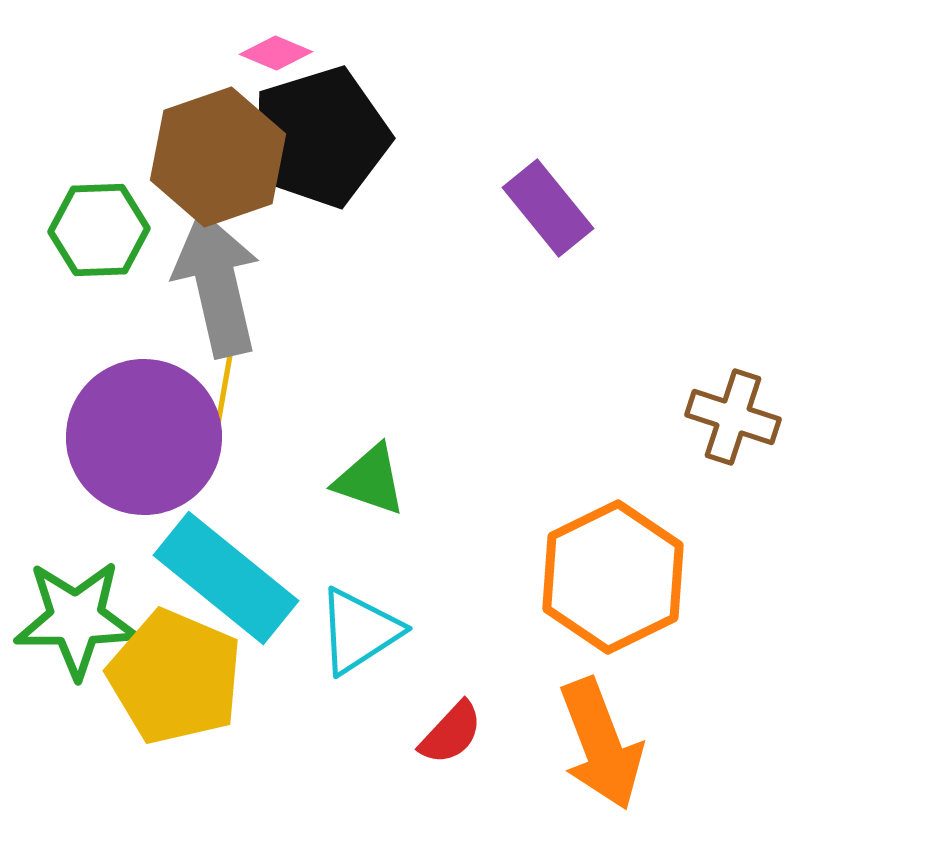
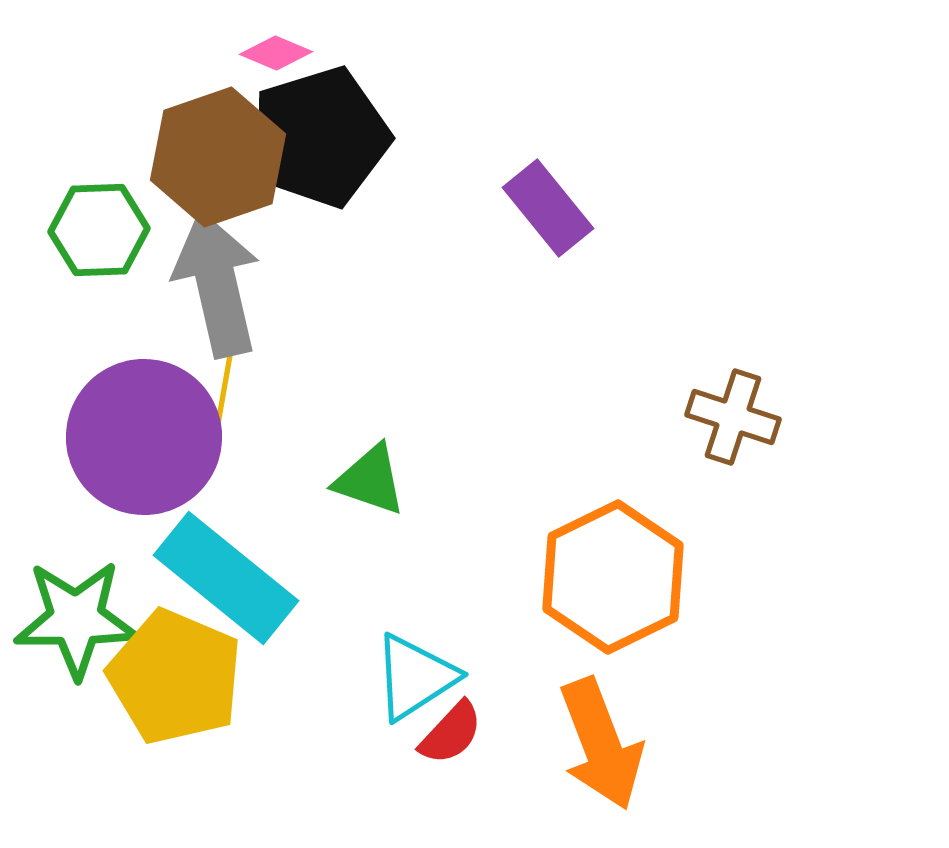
cyan triangle: moved 56 px right, 46 px down
